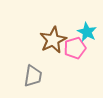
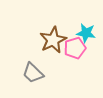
cyan star: moved 1 px left, 1 px down; rotated 18 degrees counterclockwise
gray trapezoid: moved 3 px up; rotated 125 degrees clockwise
